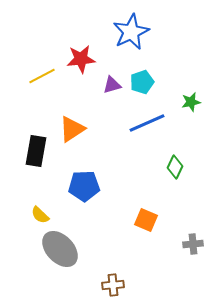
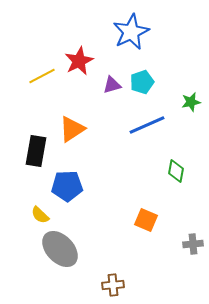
red star: moved 2 px left, 2 px down; rotated 20 degrees counterclockwise
blue line: moved 2 px down
green diamond: moved 1 px right, 4 px down; rotated 15 degrees counterclockwise
blue pentagon: moved 17 px left
